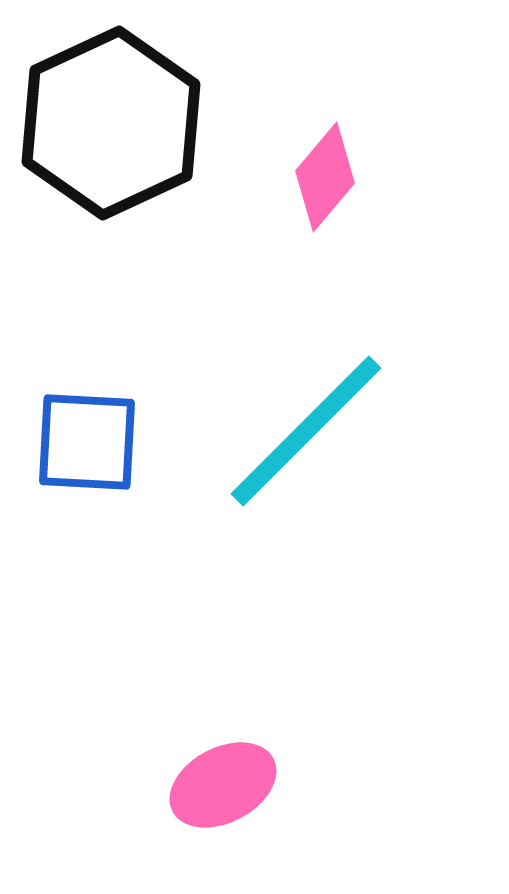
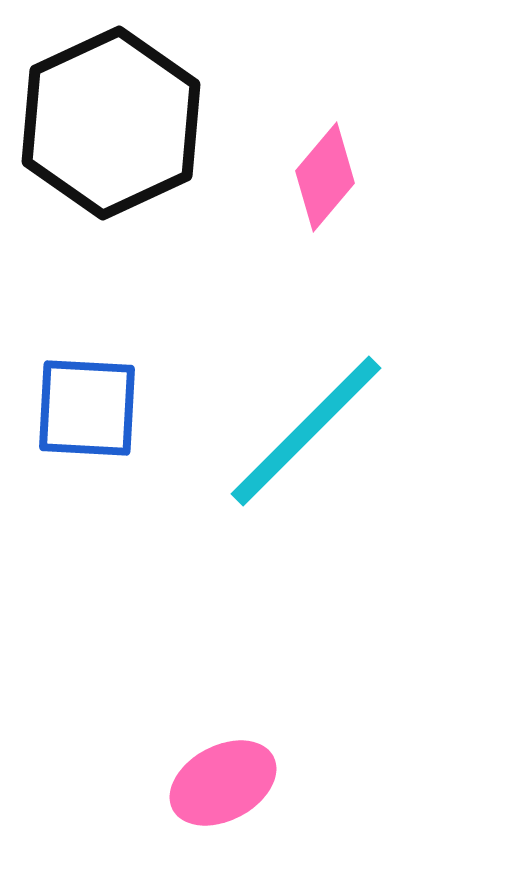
blue square: moved 34 px up
pink ellipse: moved 2 px up
